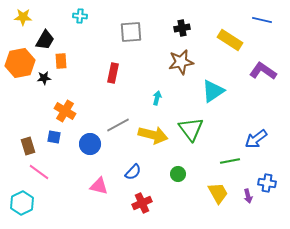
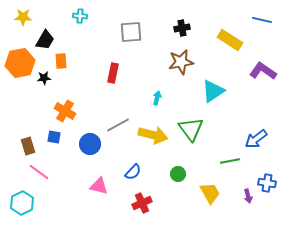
yellow trapezoid: moved 8 px left
